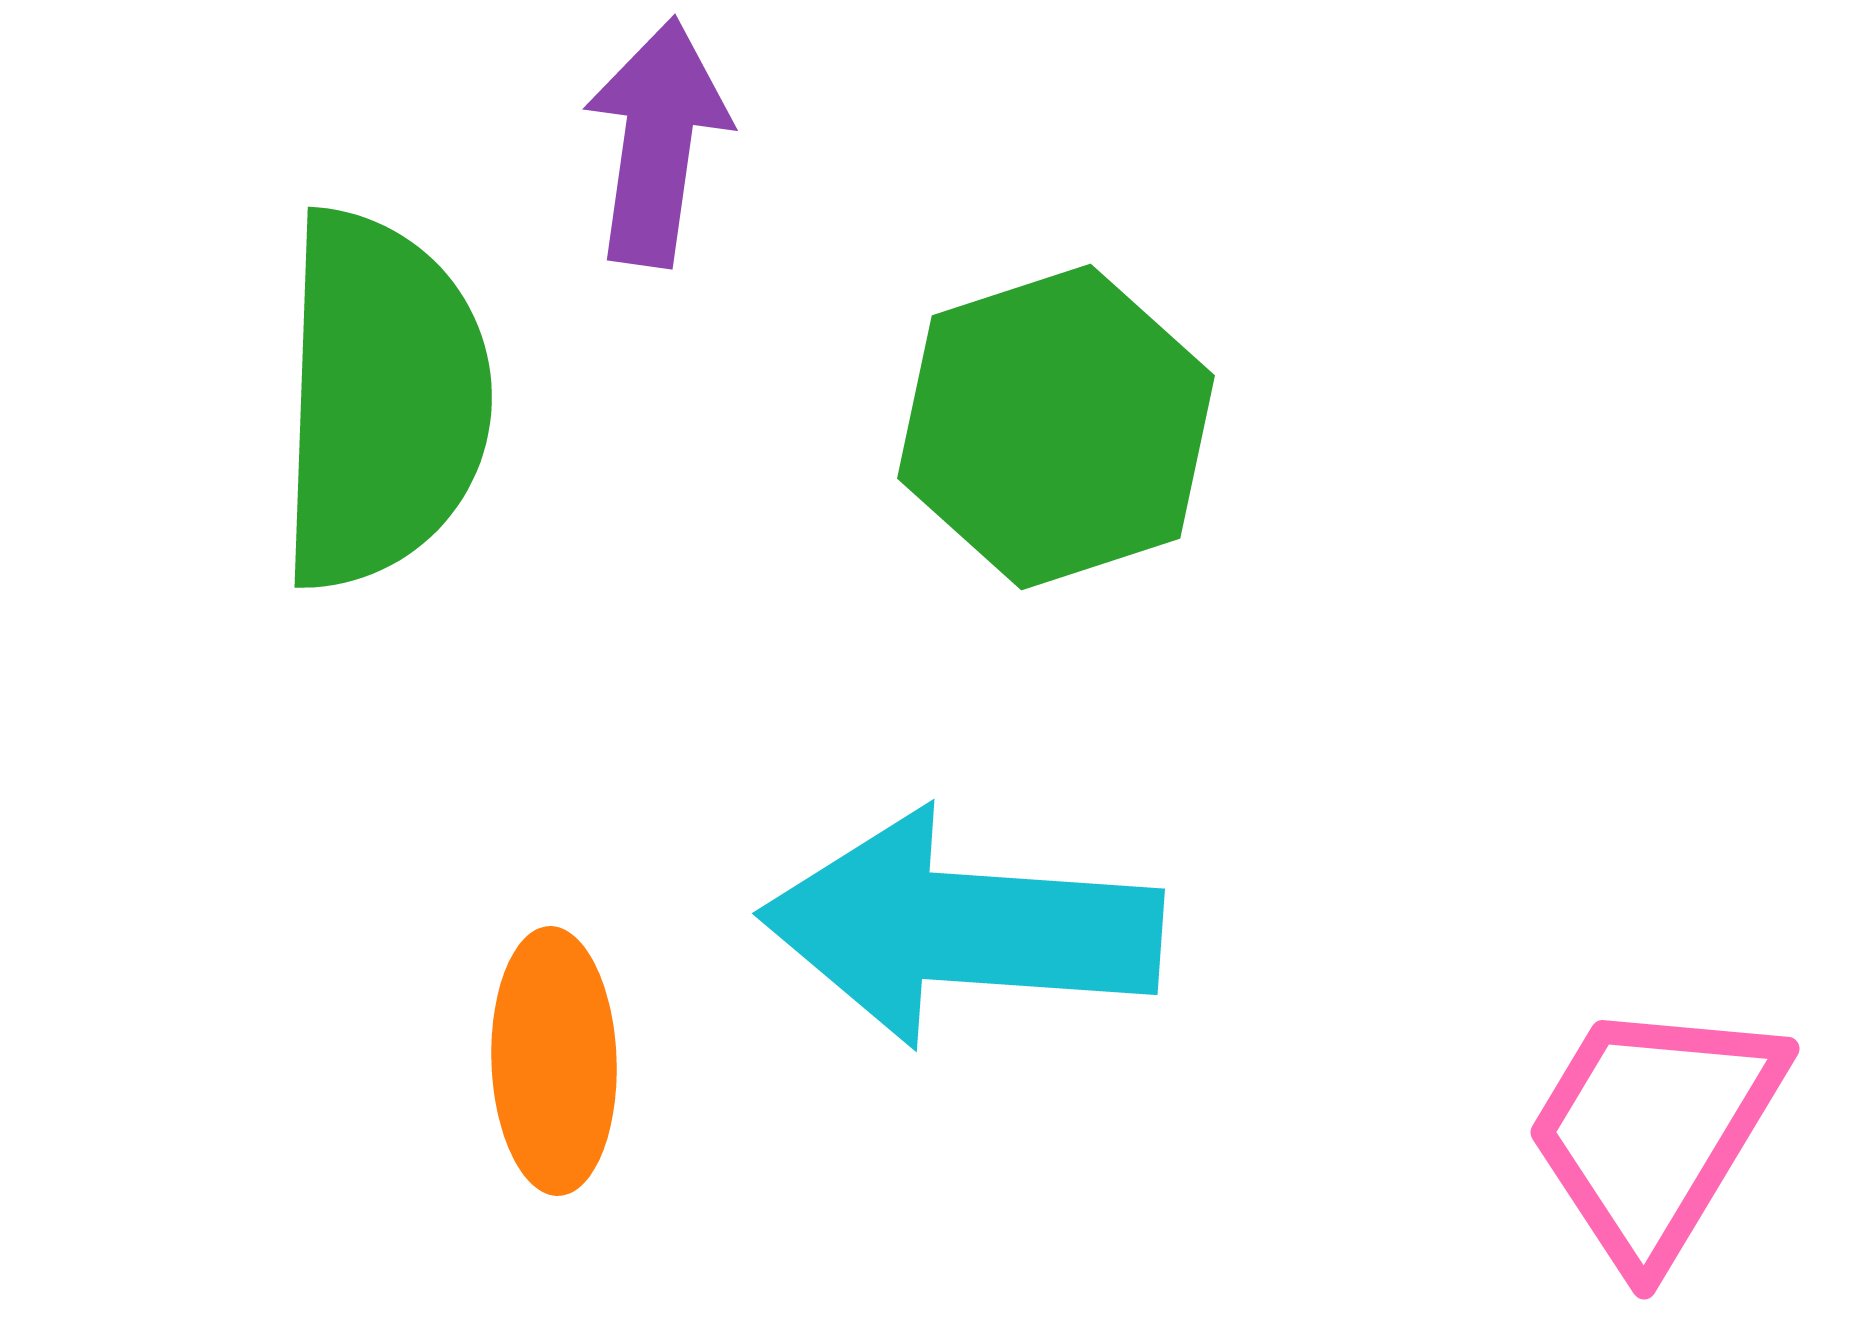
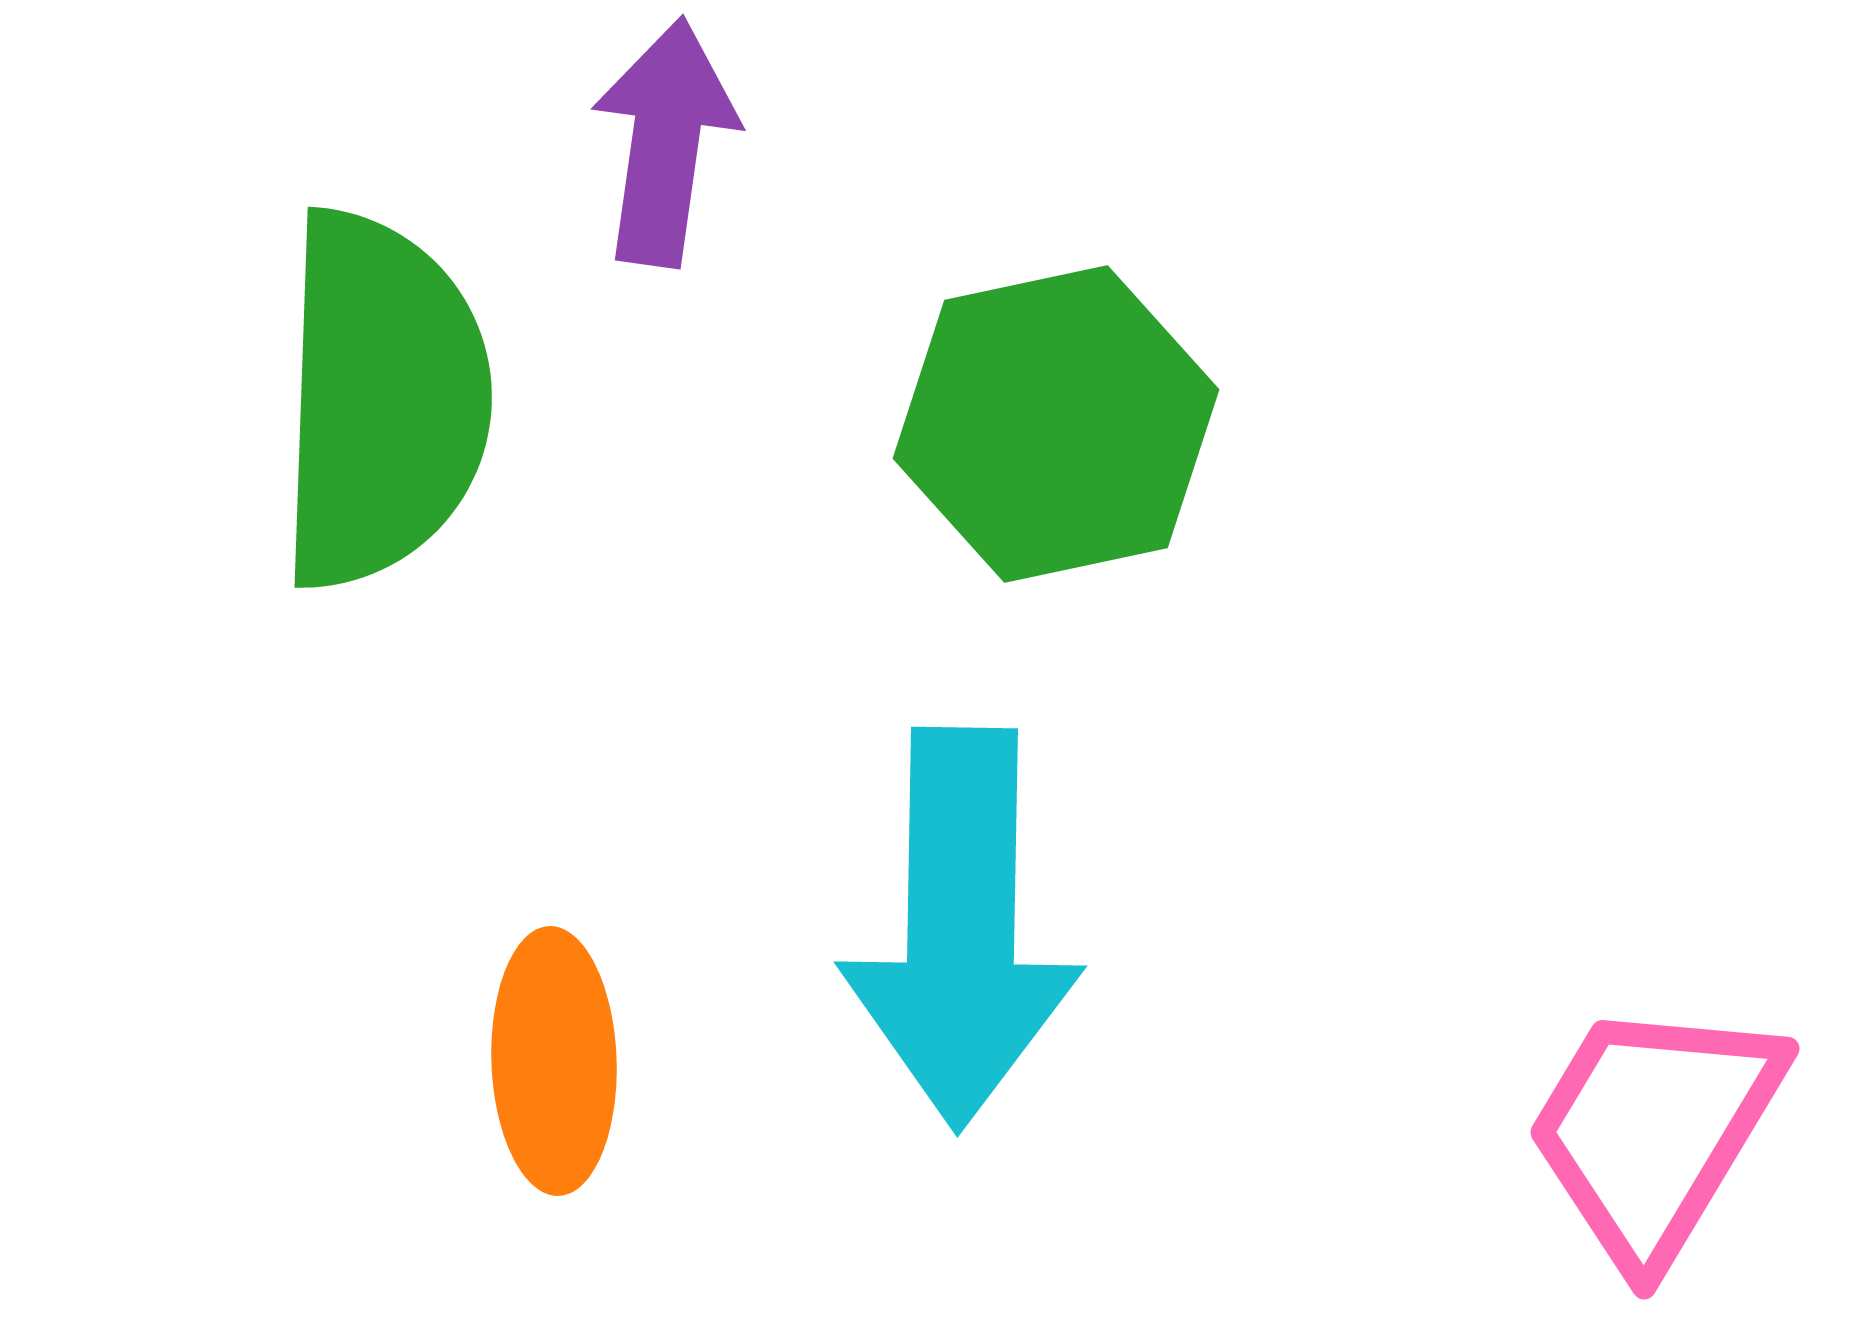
purple arrow: moved 8 px right
green hexagon: moved 3 px up; rotated 6 degrees clockwise
cyan arrow: rotated 93 degrees counterclockwise
